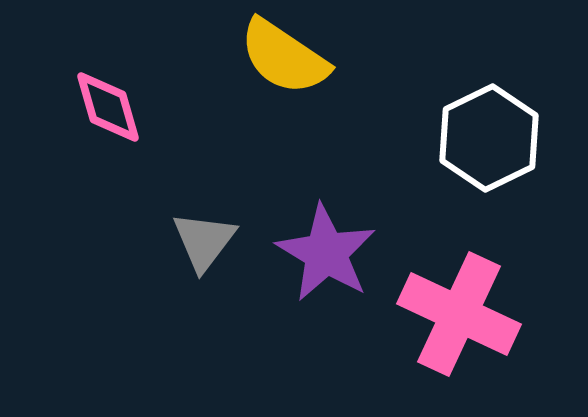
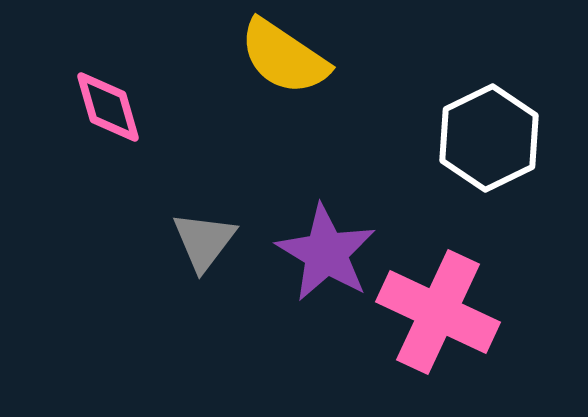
pink cross: moved 21 px left, 2 px up
